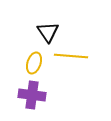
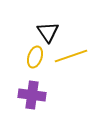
yellow line: rotated 24 degrees counterclockwise
yellow ellipse: moved 1 px right, 6 px up
